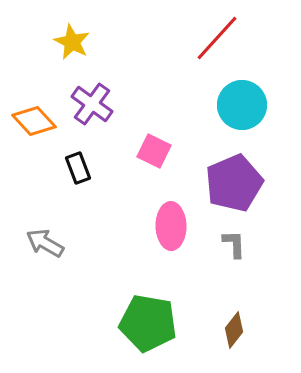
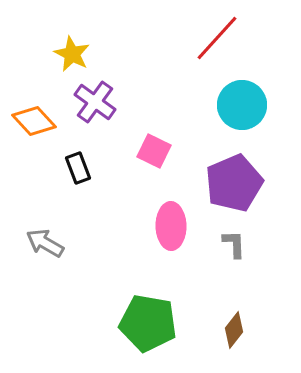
yellow star: moved 12 px down
purple cross: moved 3 px right, 2 px up
